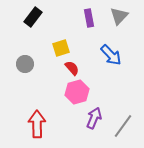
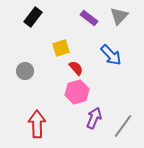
purple rectangle: rotated 42 degrees counterclockwise
gray circle: moved 7 px down
red semicircle: moved 4 px right
